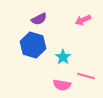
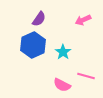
purple semicircle: rotated 28 degrees counterclockwise
blue hexagon: rotated 20 degrees clockwise
cyan star: moved 5 px up
pink semicircle: rotated 18 degrees clockwise
